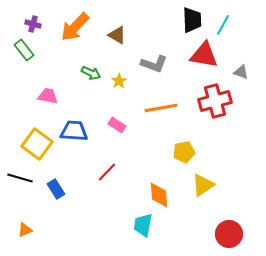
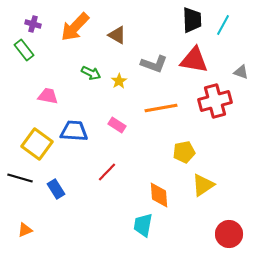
red triangle: moved 10 px left, 5 px down
